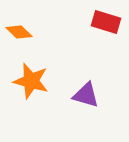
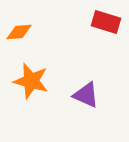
orange diamond: rotated 48 degrees counterclockwise
purple triangle: rotated 8 degrees clockwise
